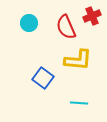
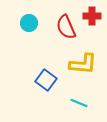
red cross: rotated 24 degrees clockwise
yellow L-shape: moved 5 px right, 4 px down
blue square: moved 3 px right, 2 px down
cyan line: rotated 18 degrees clockwise
